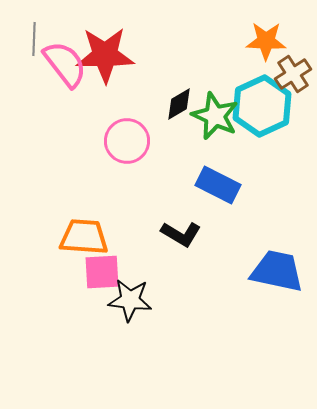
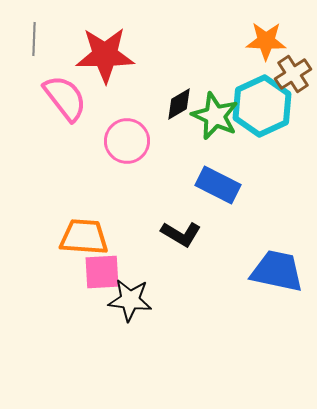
pink semicircle: moved 34 px down
